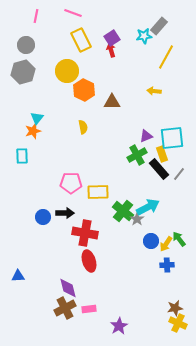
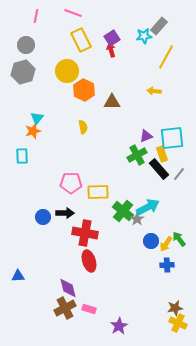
pink rectangle at (89, 309): rotated 24 degrees clockwise
